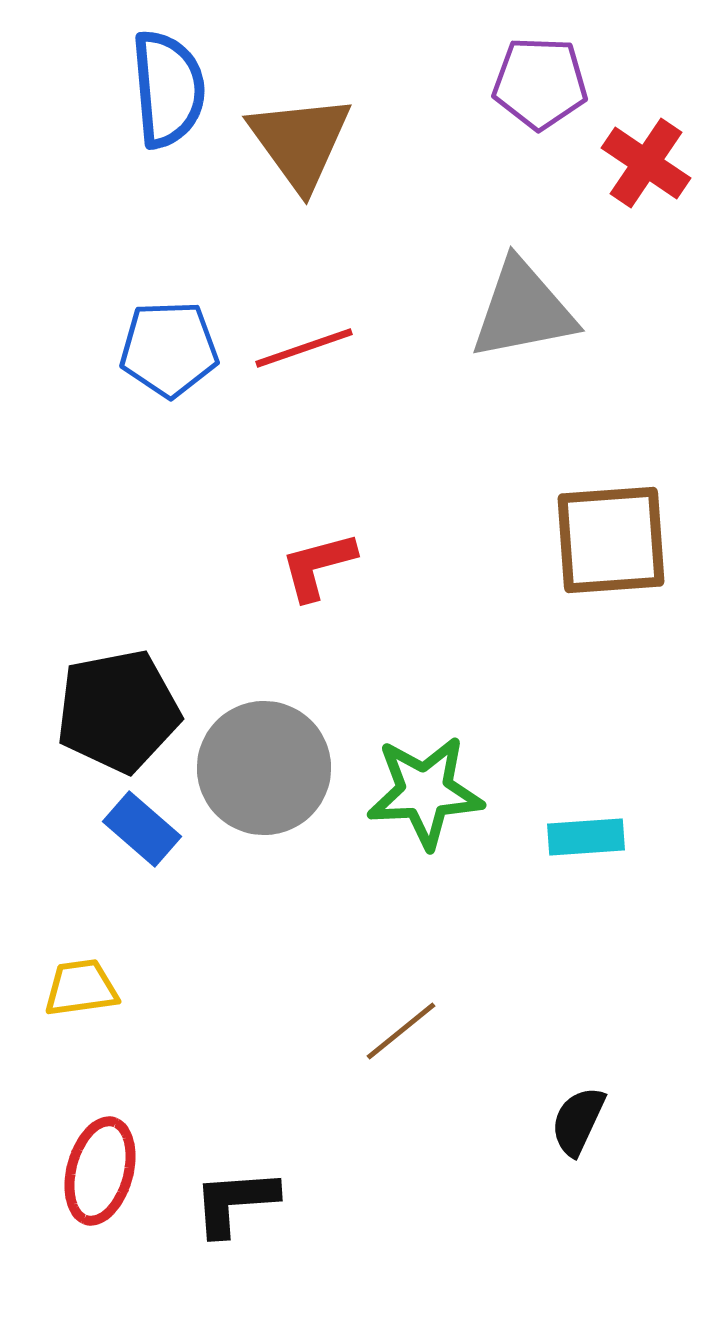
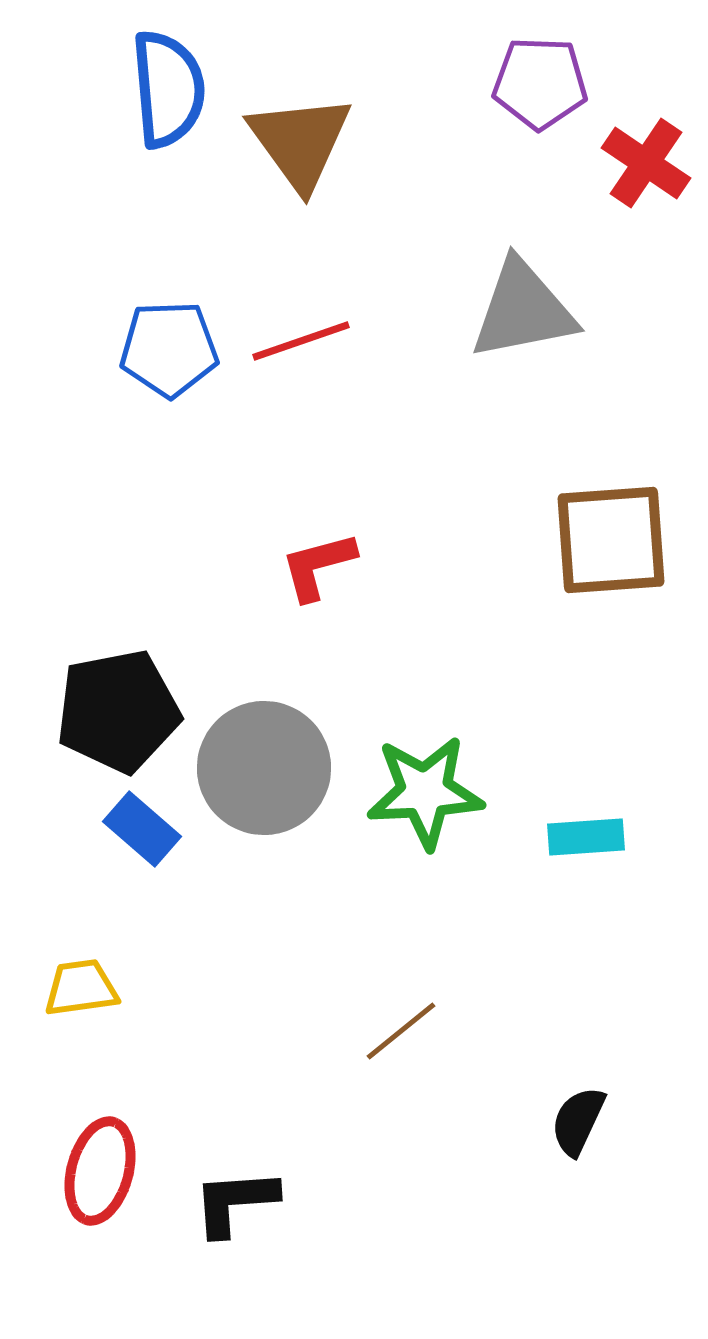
red line: moved 3 px left, 7 px up
